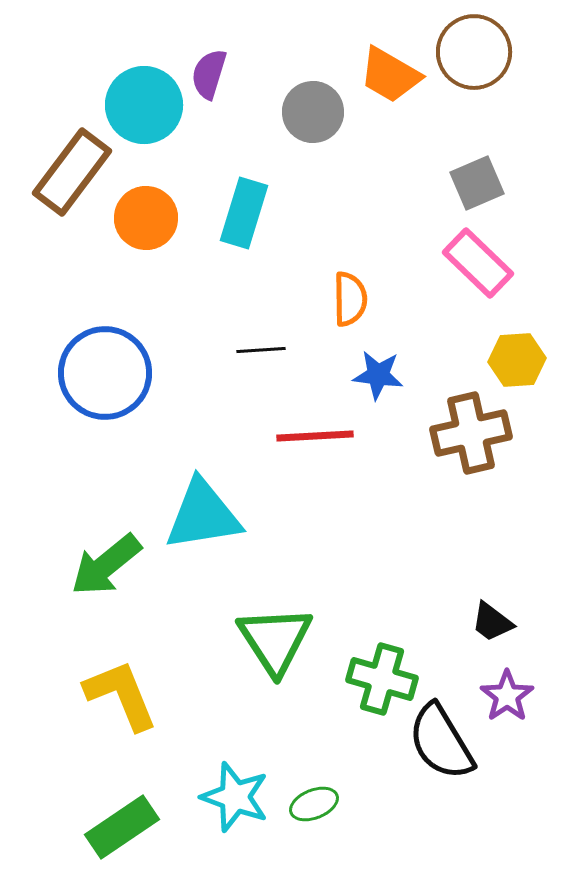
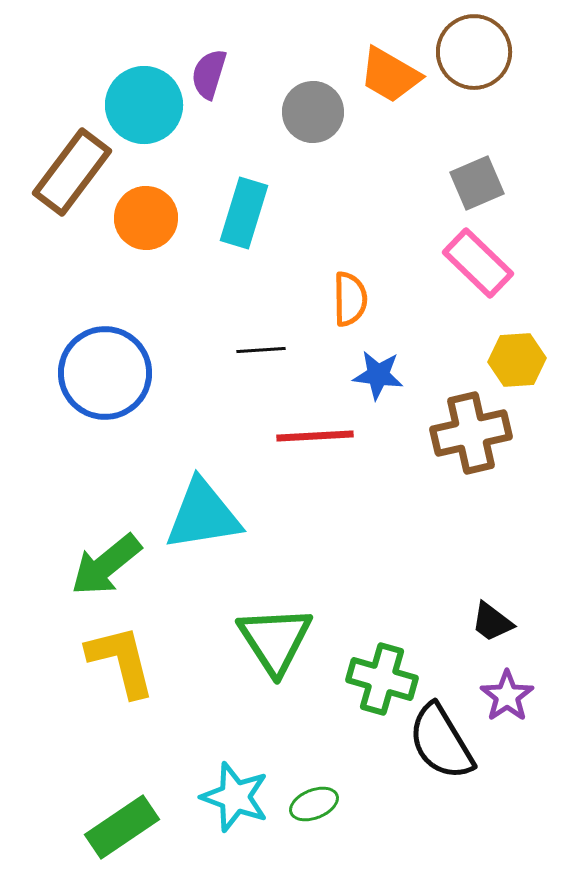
yellow L-shape: moved 34 px up; rotated 8 degrees clockwise
